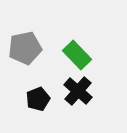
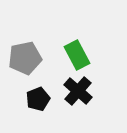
gray pentagon: moved 10 px down
green rectangle: rotated 16 degrees clockwise
